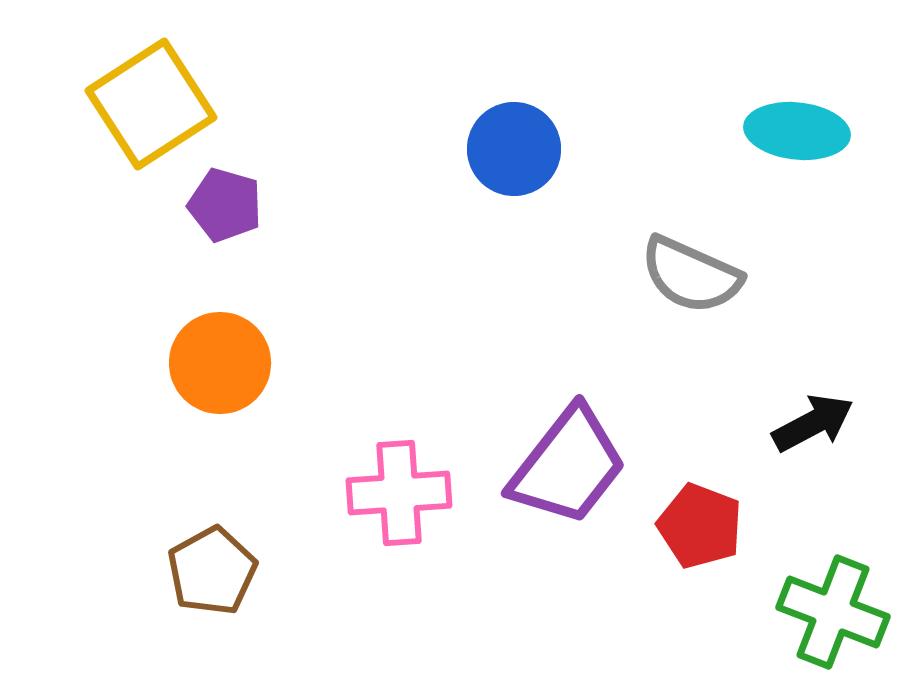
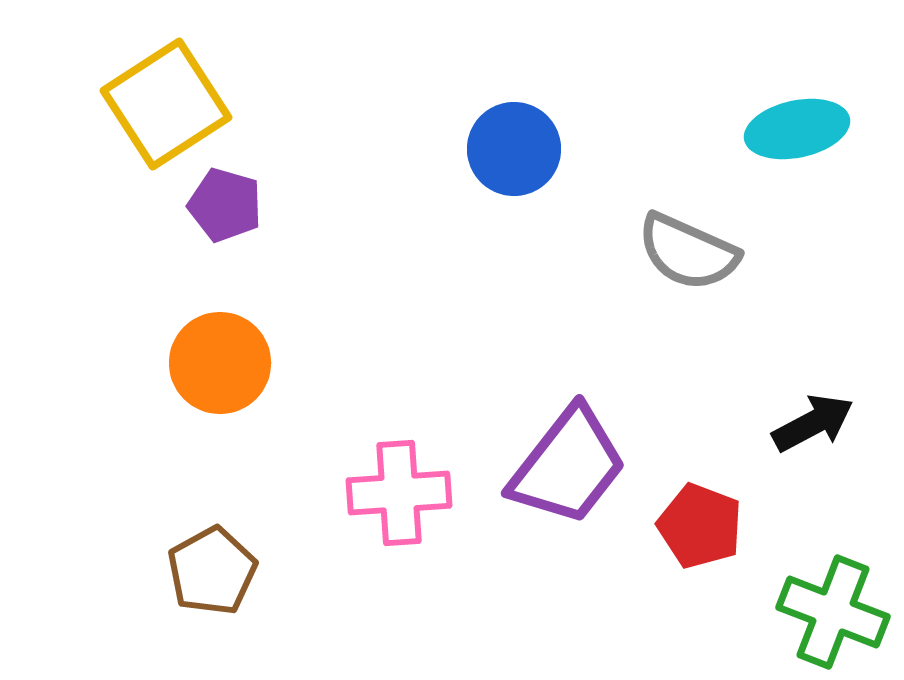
yellow square: moved 15 px right
cyan ellipse: moved 2 px up; rotated 18 degrees counterclockwise
gray semicircle: moved 3 px left, 23 px up
